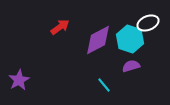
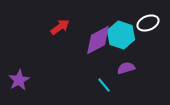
cyan hexagon: moved 9 px left, 4 px up
purple semicircle: moved 5 px left, 2 px down
